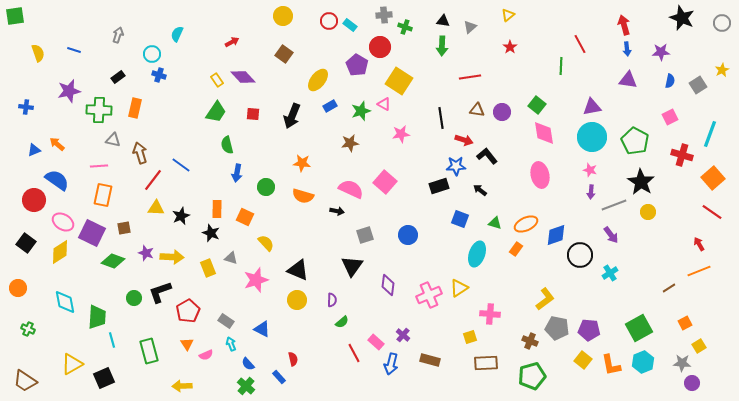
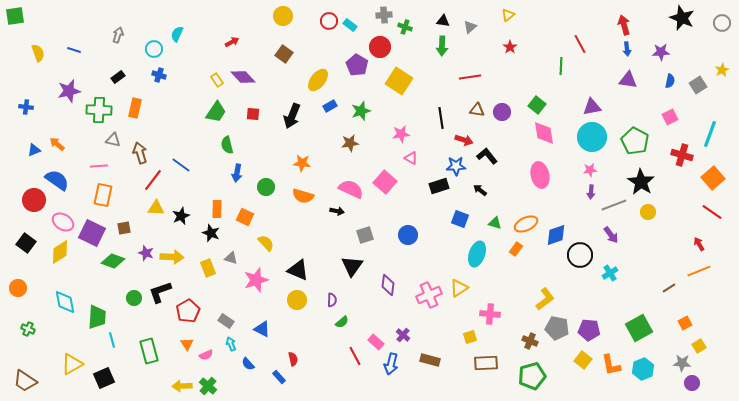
cyan circle at (152, 54): moved 2 px right, 5 px up
pink triangle at (384, 104): moved 27 px right, 54 px down
pink star at (590, 170): rotated 24 degrees counterclockwise
red line at (354, 353): moved 1 px right, 3 px down
cyan hexagon at (643, 362): moved 7 px down
green cross at (246, 386): moved 38 px left
